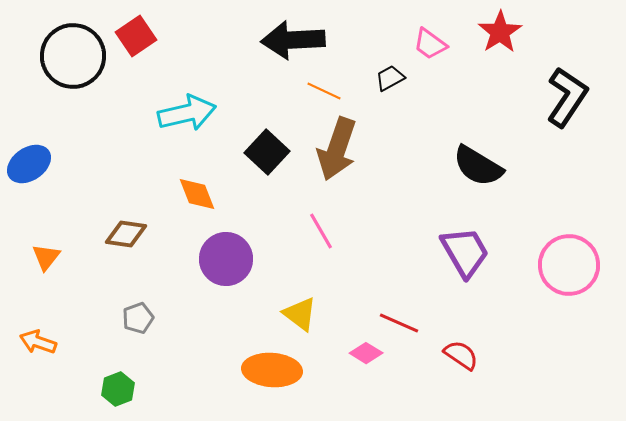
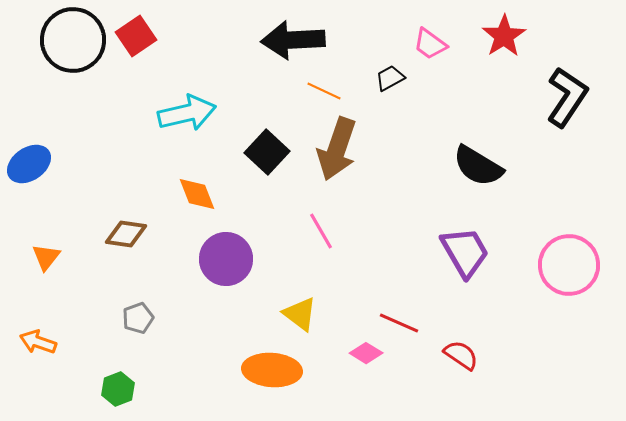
red star: moved 4 px right, 4 px down
black circle: moved 16 px up
